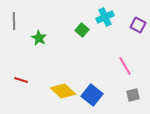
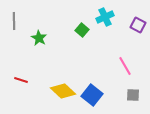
gray square: rotated 16 degrees clockwise
